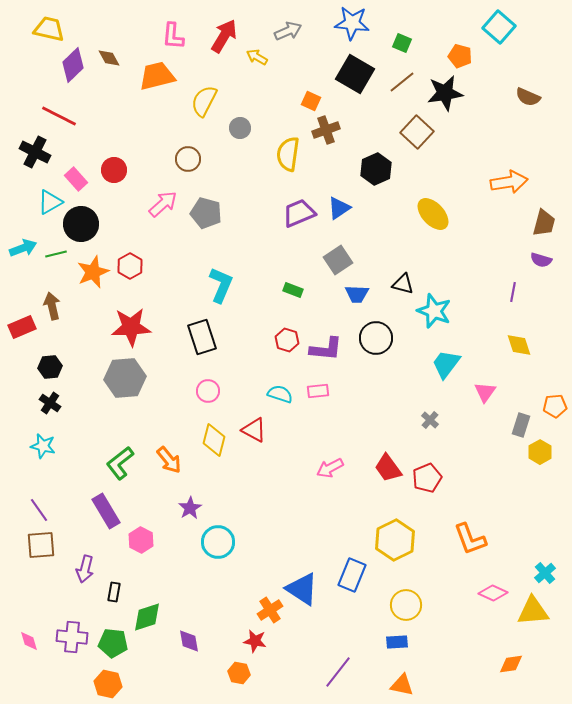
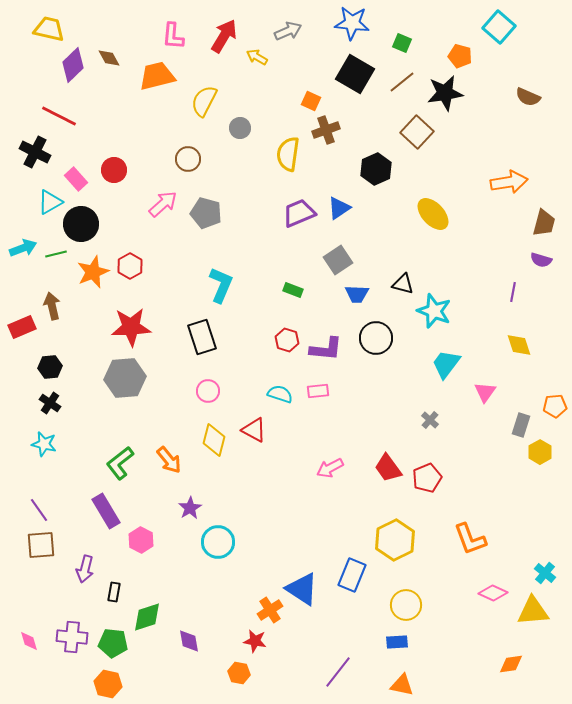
cyan star at (43, 446): moved 1 px right, 2 px up
cyan cross at (545, 573): rotated 10 degrees counterclockwise
